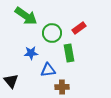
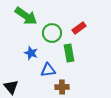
blue star: rotated 24 degrees clockwise
black triangle: moved 6 px down
